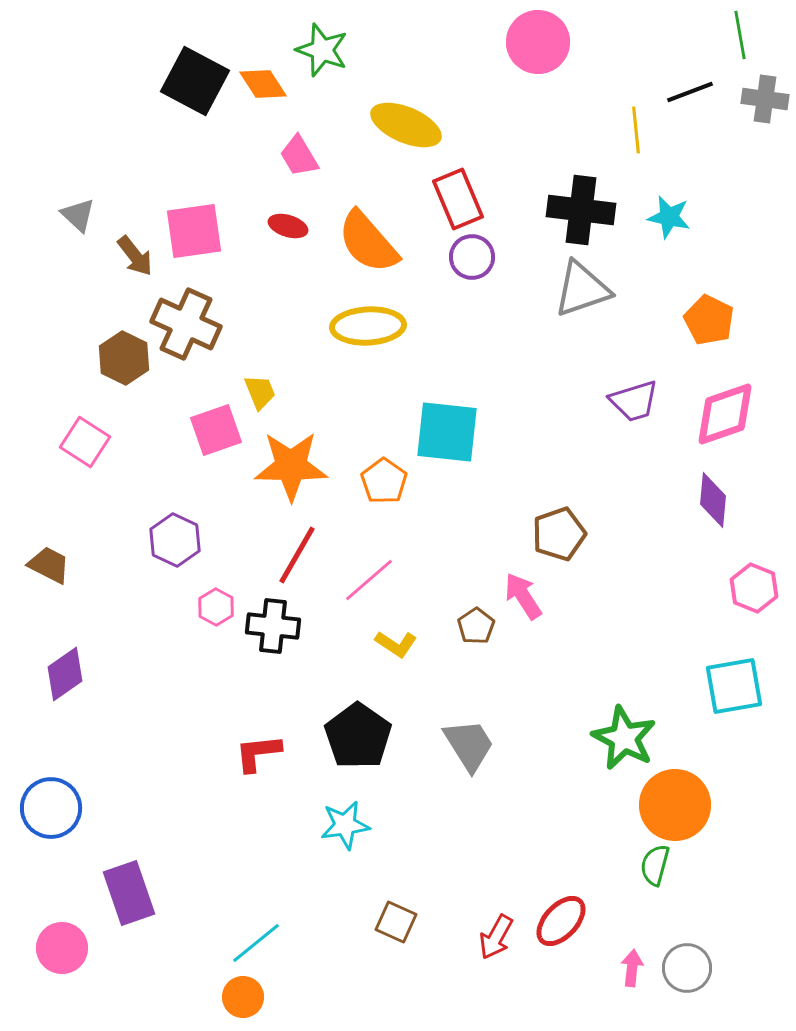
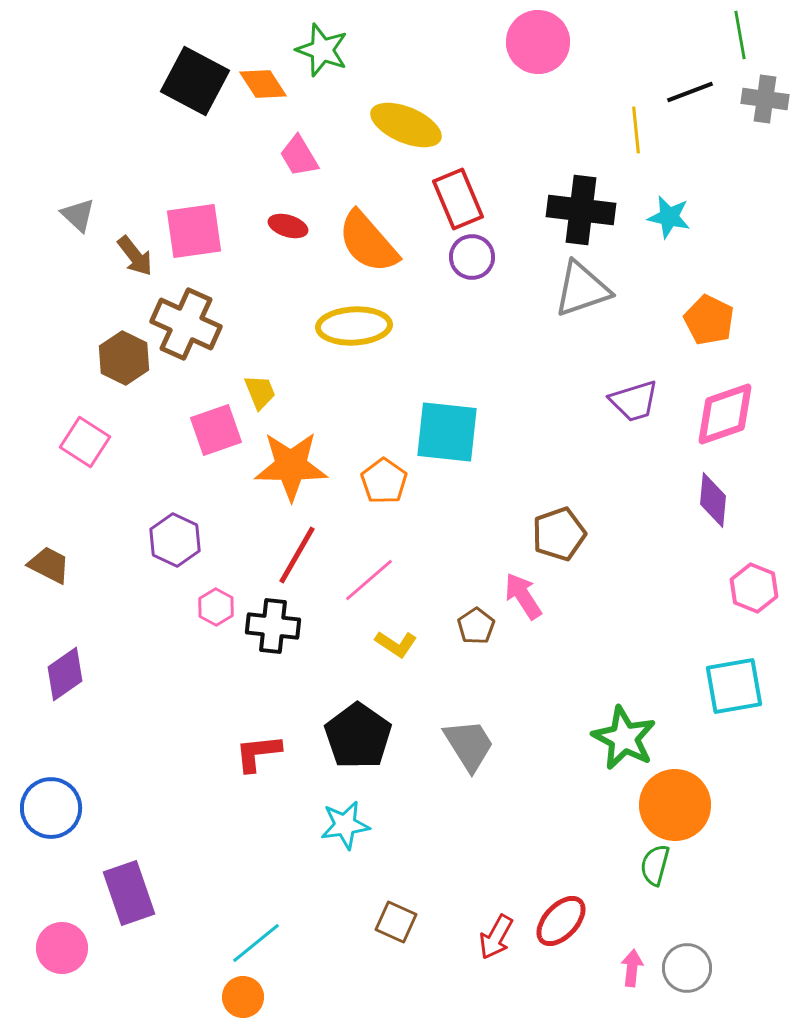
yellow ellipse at (368, 326): moved 14 px left
